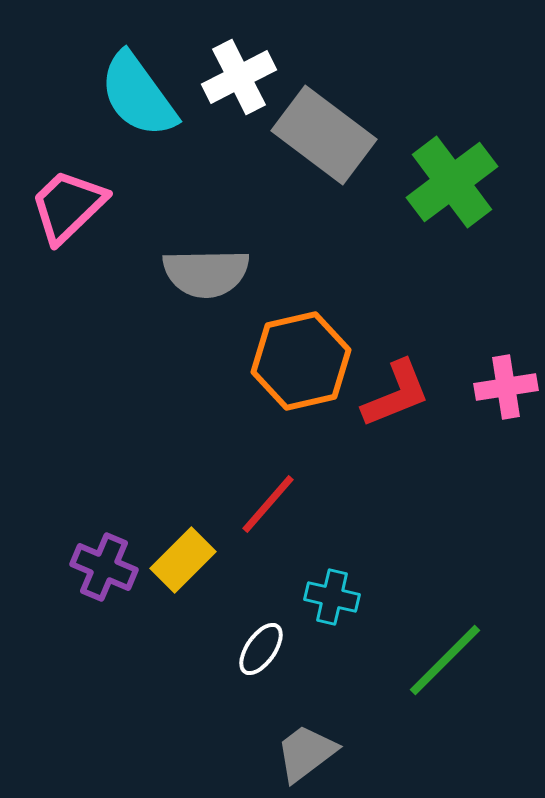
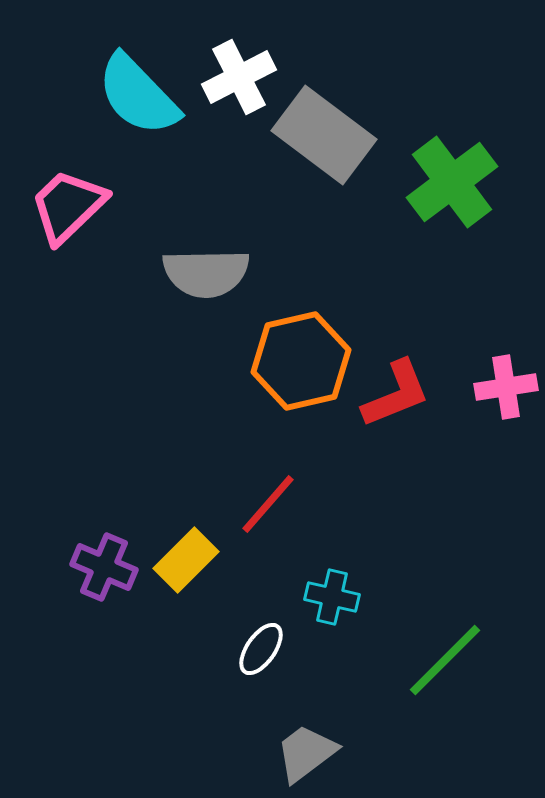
cyan semicircle: rotated 8 degrees counterclockwise
yellow rectangle: moved 3 px right
